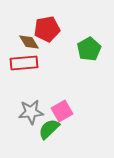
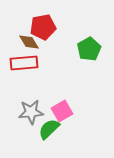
red pentagon: moved 4 px left, 2 px up
